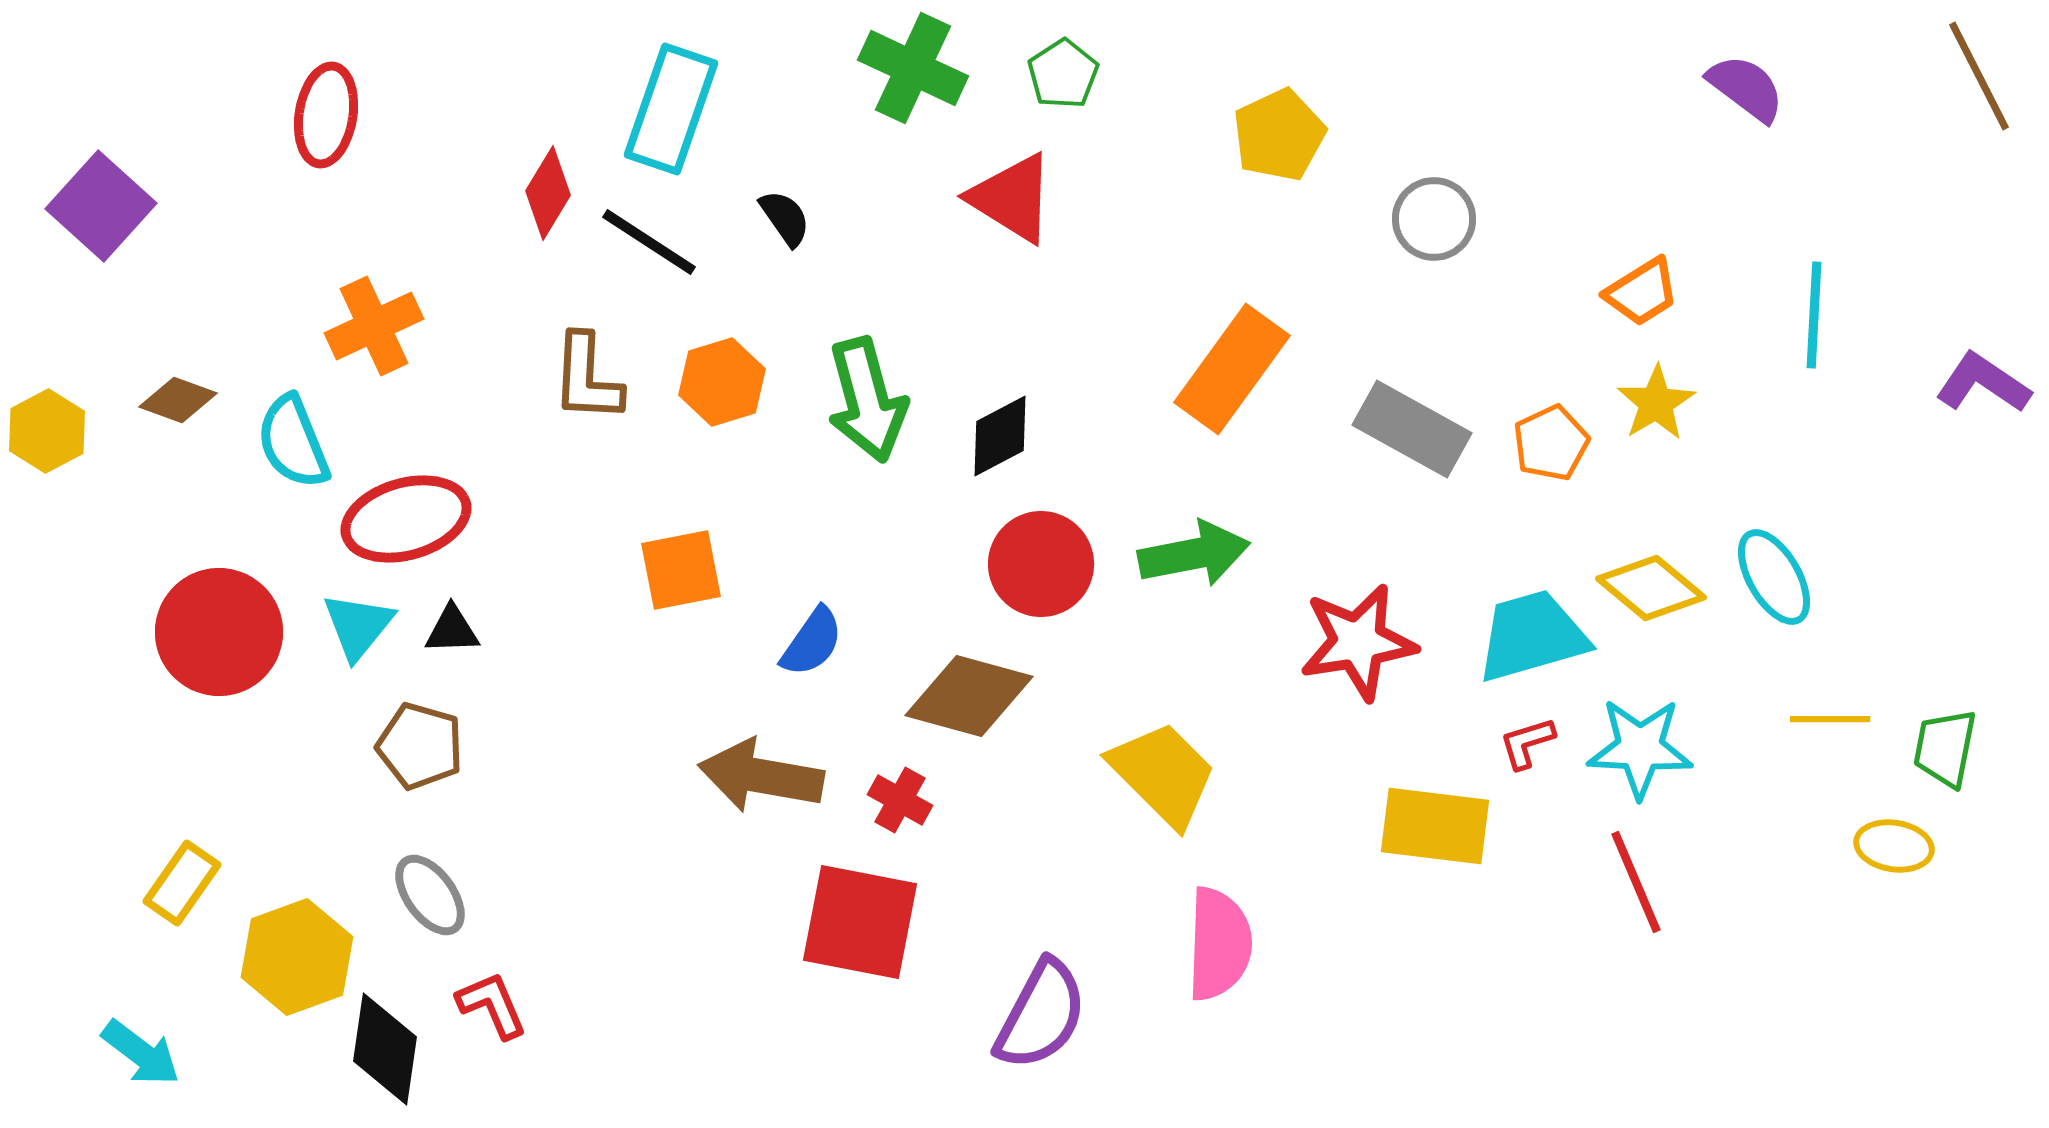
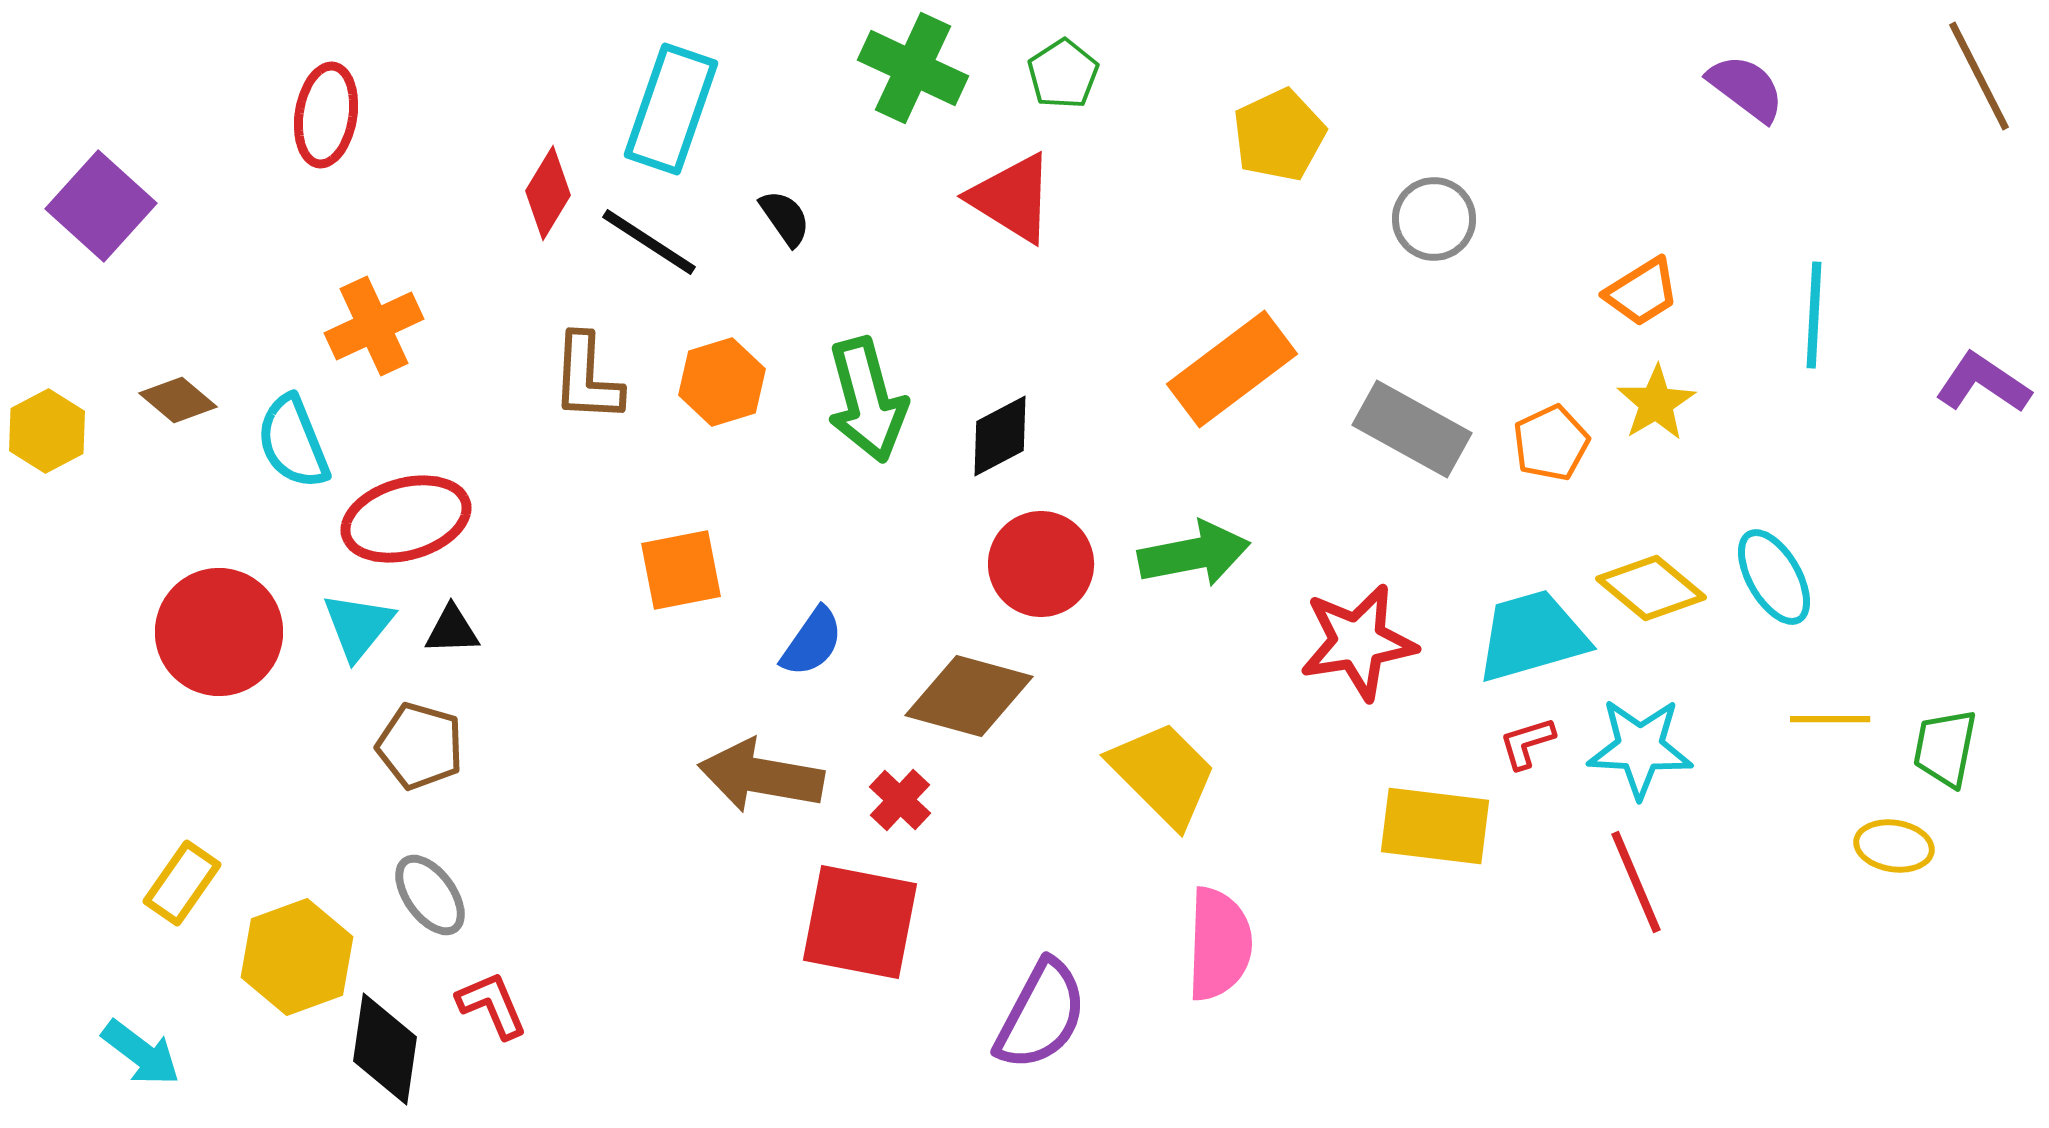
orange rectangle at (1232, 369): rotated 17 degrees clockwise
brown diamond at (178, 400): rotated 20 degrees clockwise
red cross at (900, 800): rotated 14 degrees clockwise
